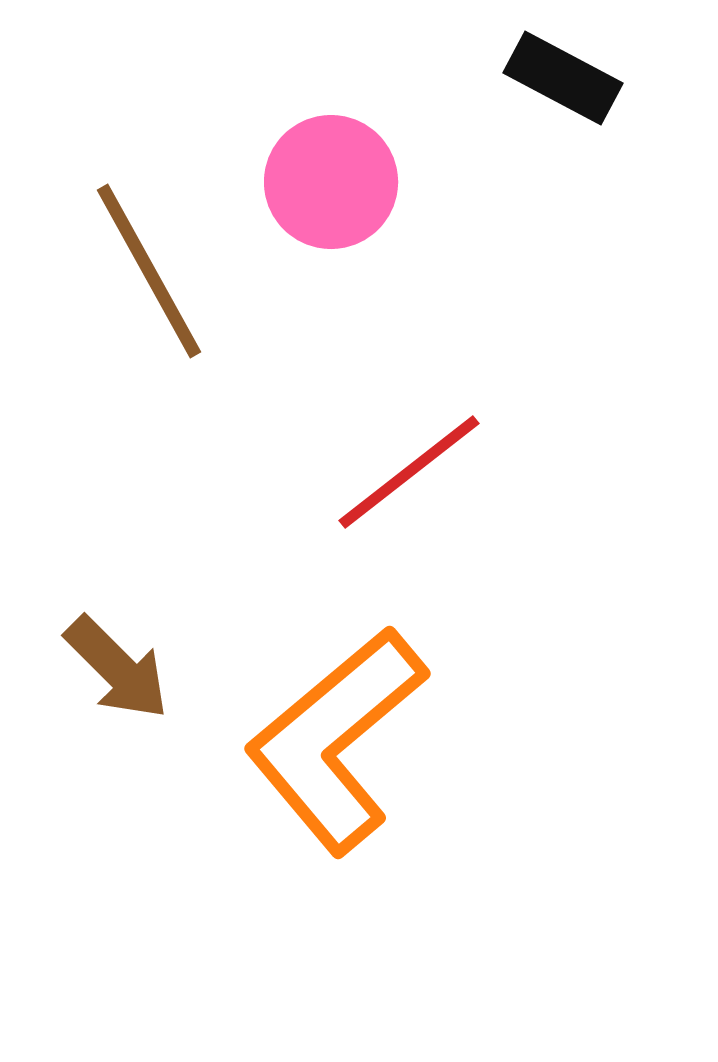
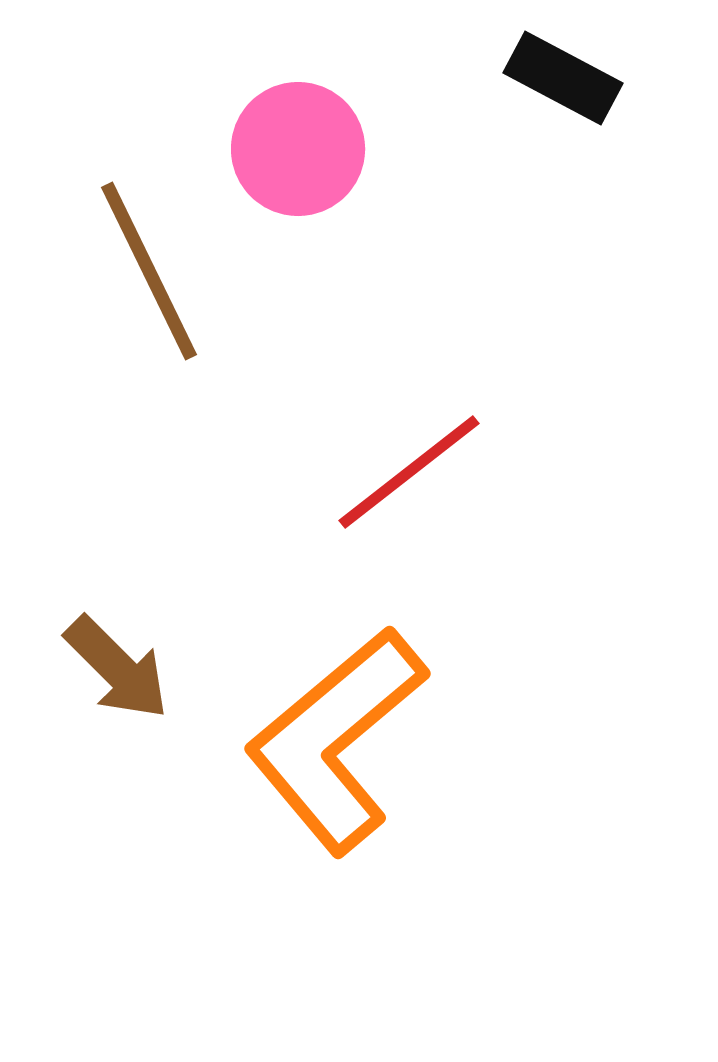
pink circle: moved 33 px left, 33 px up
brown line: rotated 3 degrees clockwise
